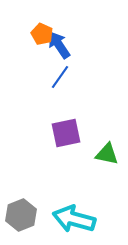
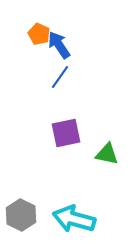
orange pentagon: moved 3 px left
gray hexagon: rotated 12 degrees counterclockwise
